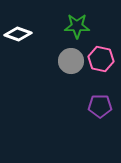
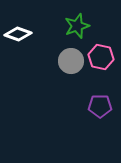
green star: rotated 20 degrees counterclockwise
pink hexagon: moved 2 px up
